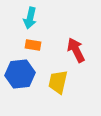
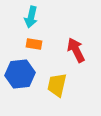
cyan arrow: moved 1 px right, 1 px up
orange rectangle: moved 1 px right, 1 px up
yellow trapezoid: moved 1 px left, 3 px down
